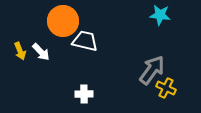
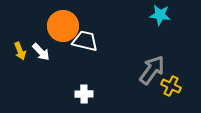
orange circle: moved 5 px down
yellow cross: moved 5 px right, 2 px up
